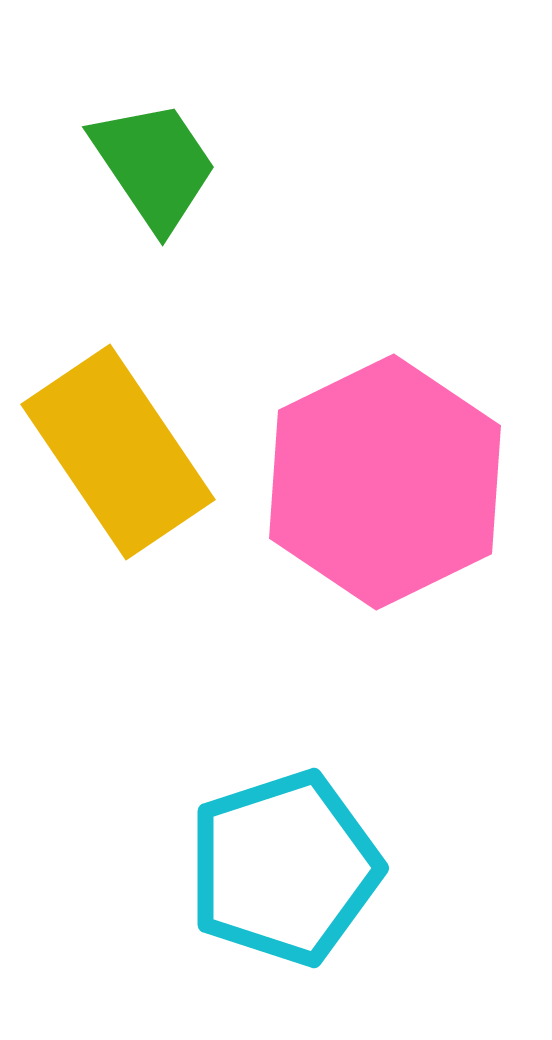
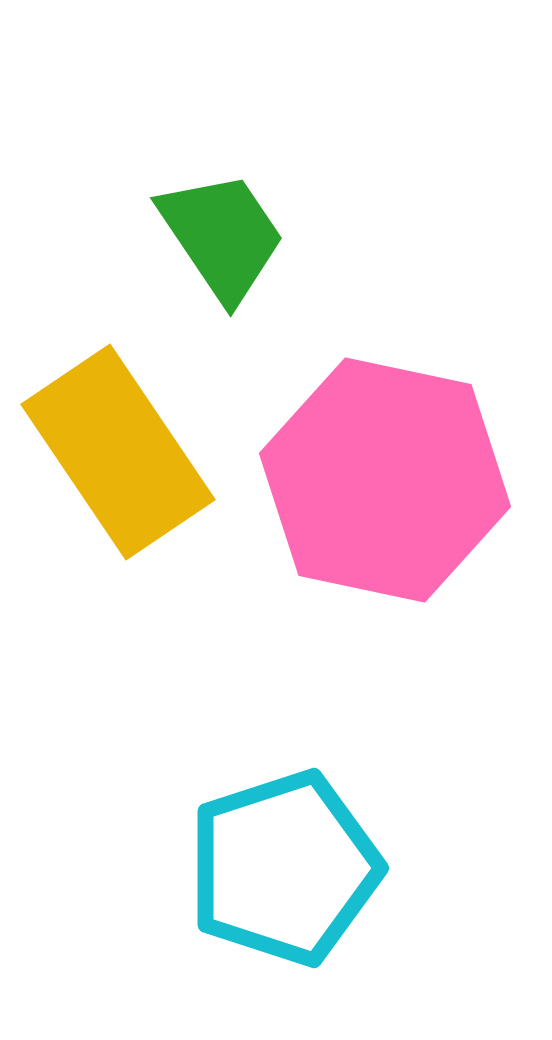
green trapezoid: moved 68 px right, 71 px down
pink hexagon: moved 2 px up; rotated 22 degrees counterclockwise
